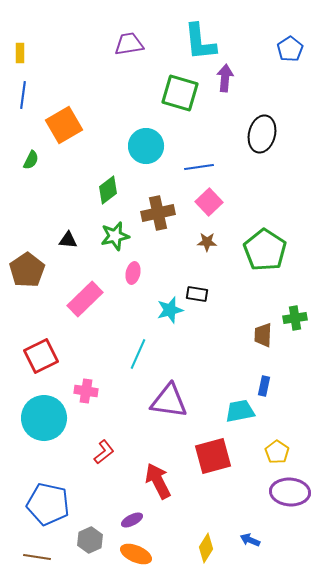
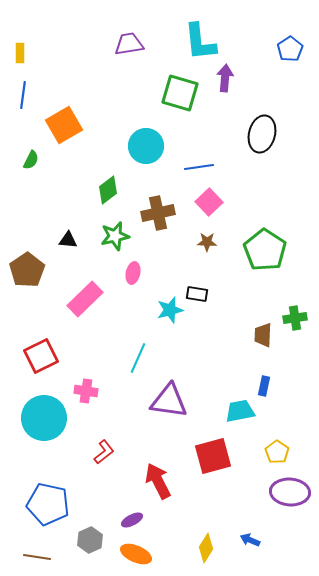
cyan line at (138, 354): moved 4 px down
